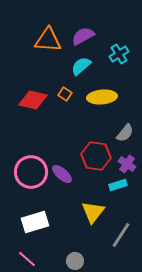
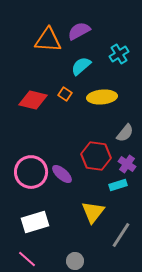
purple semicircle: moved 4 px left, 5 px up
